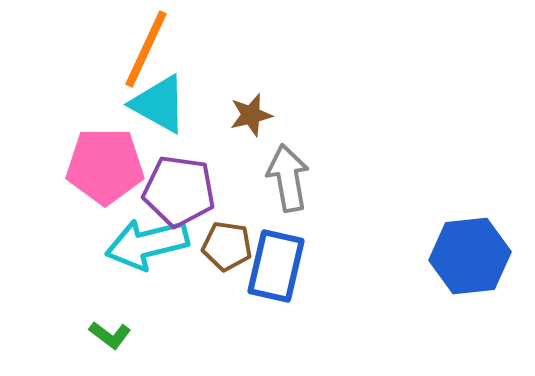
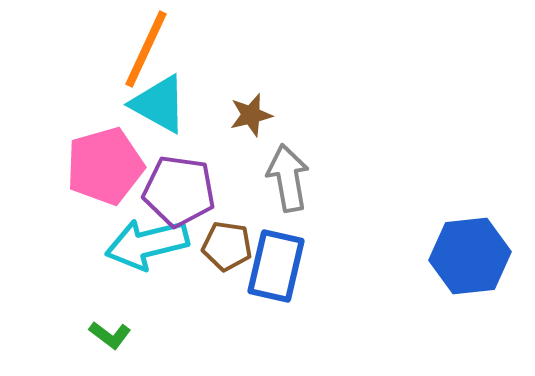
pink pentagon: rotated 16 degrees counterclockwise
